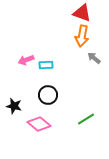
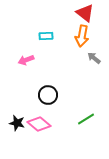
red triangle: moved 3 px right; rotated 18 degrees clockwise
cyan rectangle: moved 29 px up
black star: moved 3 px right, 17 px down
